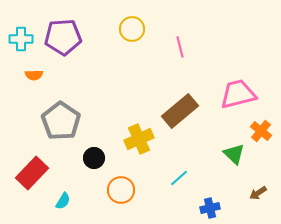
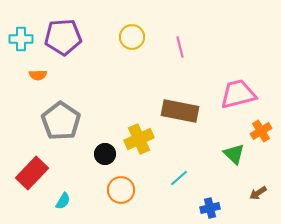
yellow circle: moved 8 px down
orange semicircle: moved 4 px right
brown rectangle: rotated 51 degrees clockwise
orange cross: rotated 20 degrees clockwise
black circle: moved 11 px right, 4 px up
